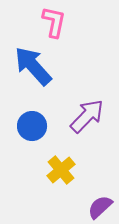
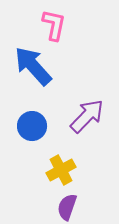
pink L-shape: moved 3 px down
yellow cross: rotated 12 degrees clockwise
purple semicircle: moved 33 px left; rotated 28 degrees counterclockwise
